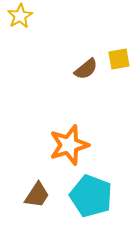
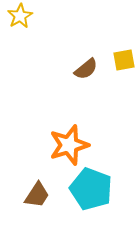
yellow square: moved 5 px right, 1 px down
cyan pentagon: moved 7 px up
